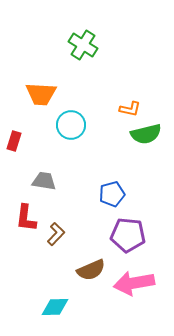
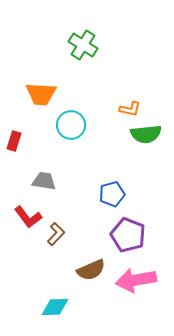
green semicircle: rotated 8 degrees clockwise
red L-shape: moved 2 px right, 1 px up; rotated 44 degrees counterclockwise
purple pentagon: rotated 16 degrees clockwise
pink arrow: moved 2 px right, 3 px up
